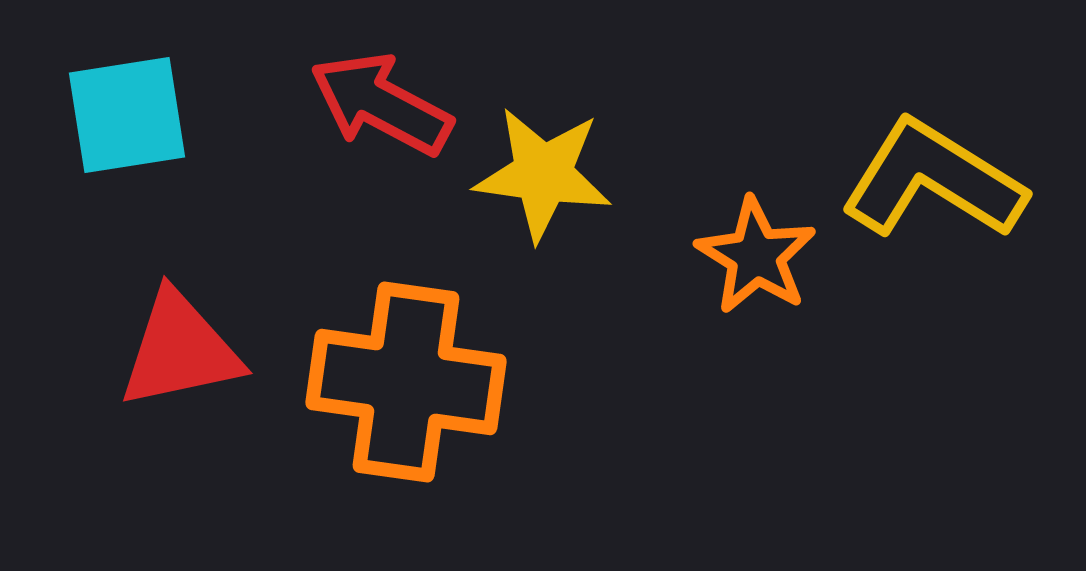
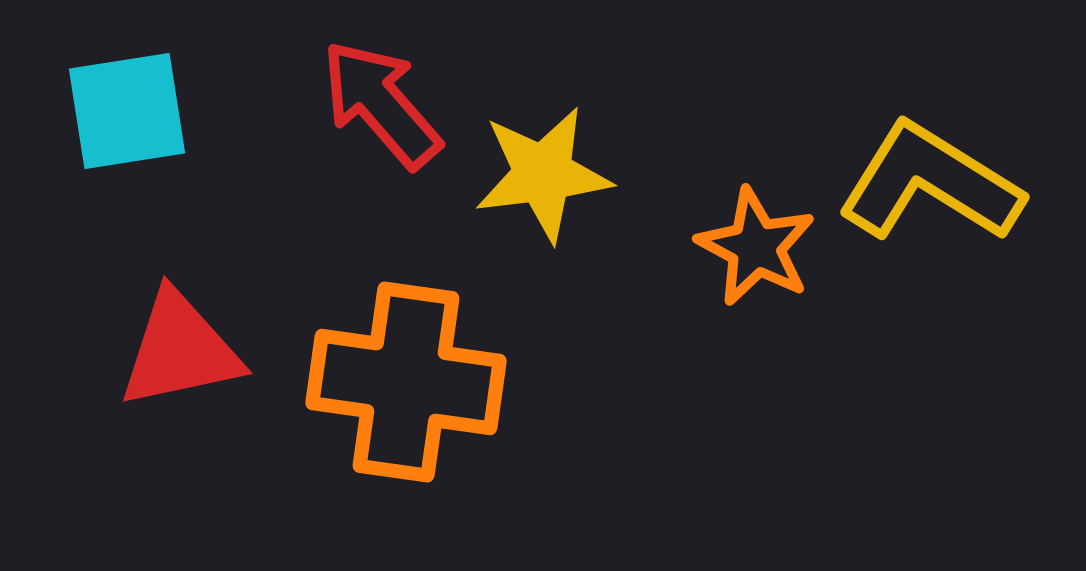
red arrow: rotated 21 degrees clockwise
cyan square: moved 4 px up
yellow star: rotated 15 degrees counterclockwise
yellow L-shape: moved 3 px left, 3 px down
orange star: moved 9 px up; rotated 4 degrees counterclockwise
